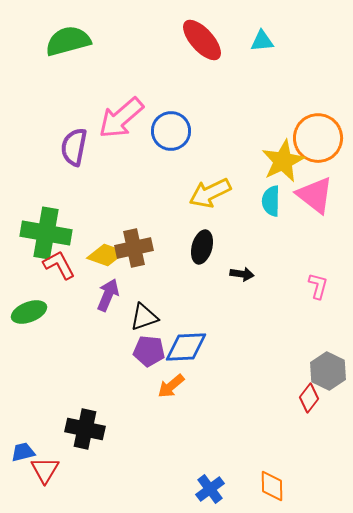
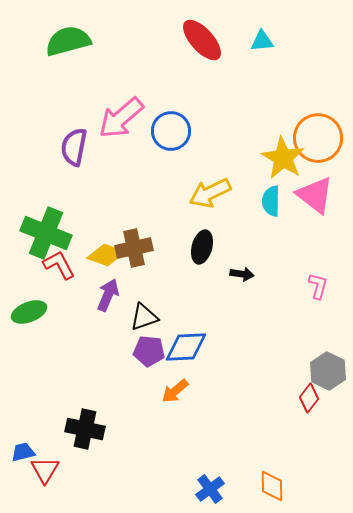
yellow star: moved 3 px up; rotated 15 degrees counterclockwise
green cross: rotated 12 degrees clockwise
orange arrow: moved 4 px right, 5 px down
